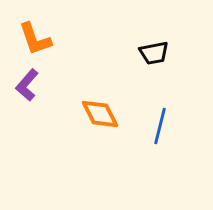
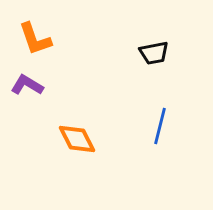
purple L-shape: rotated 80 degrees clockwise
orange diamond: moved 23 px left, 25 px down
